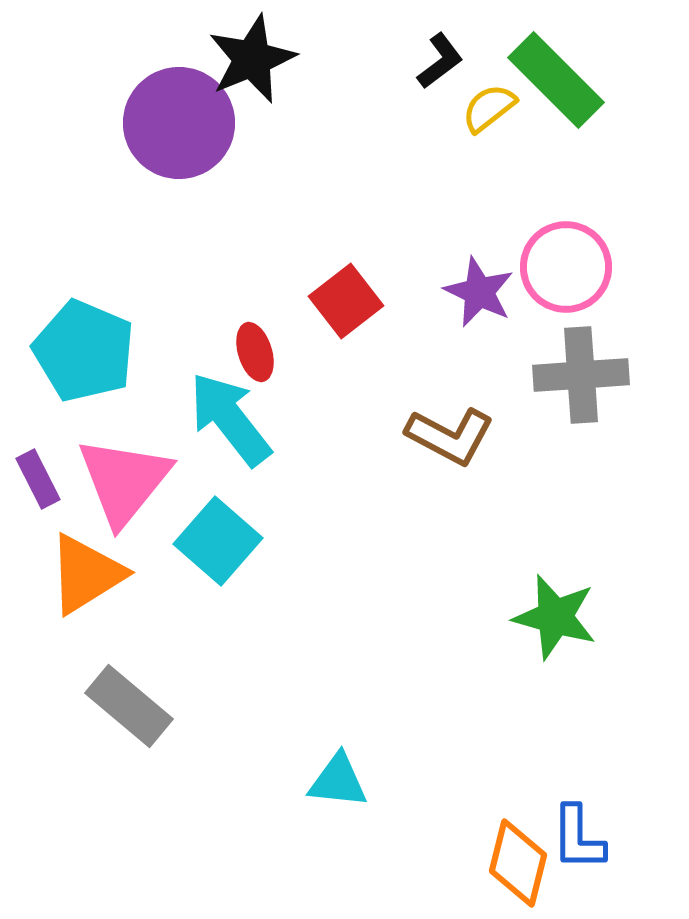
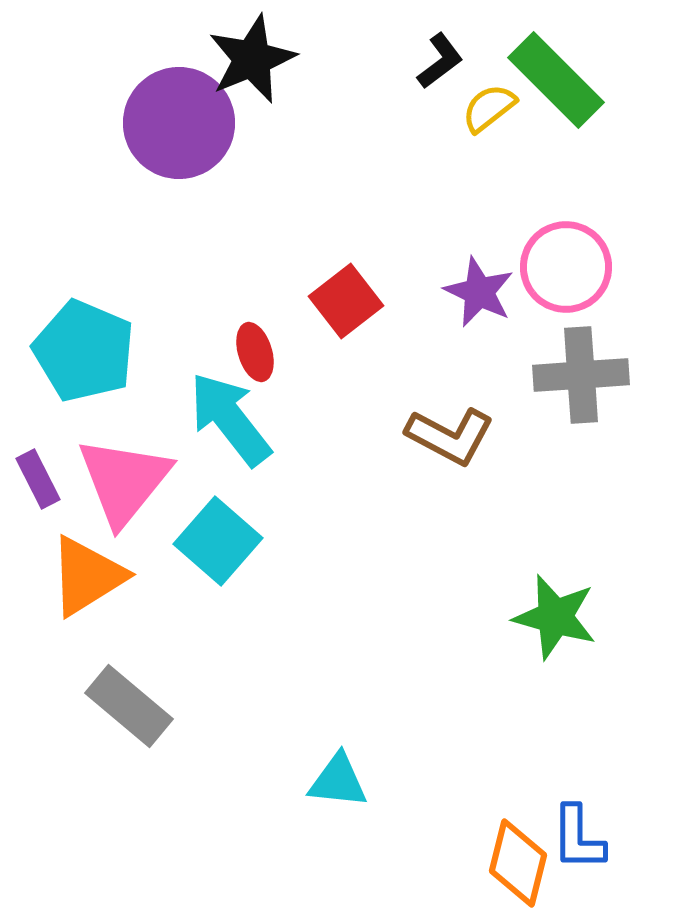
orange triangle: moved 1 px right, 2 px down
